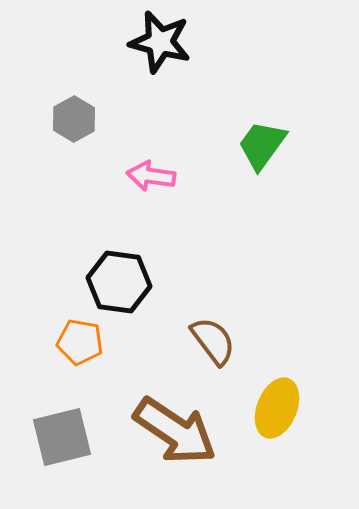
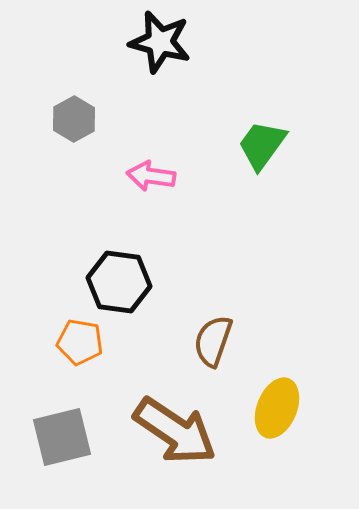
brown semicircle: rotated 124 degrees counterclockwise
